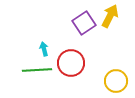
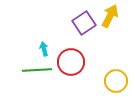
red circle: moved 1 px up
